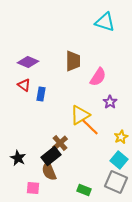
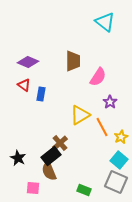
cyan triangle: rotated 20 degrees clockwise
orange line: moved 12 px right; rotated 18 degrees clockwise
